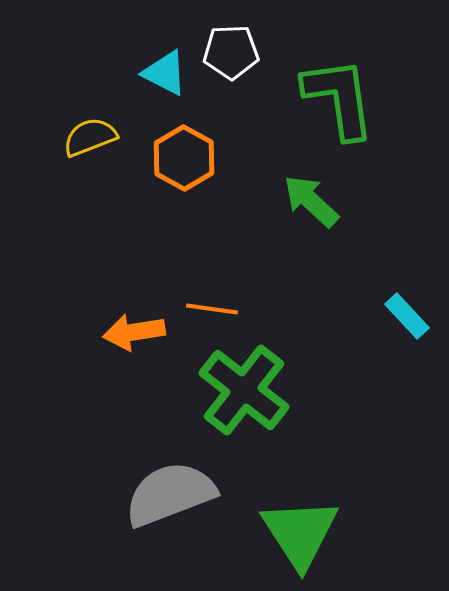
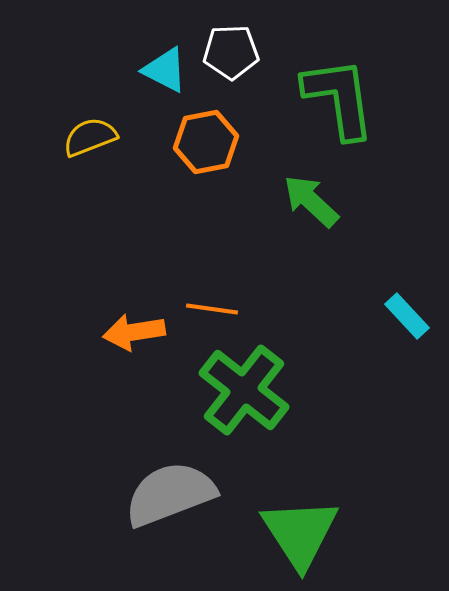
cyan triangle: moved 3 px up
orange hexagon: moved 22 px right, 16 px up; rotated 20 degrees clockwise
